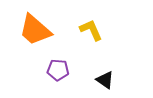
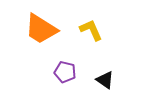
orange trapezoid: moved 6 px right, 1 px up; rotated 9 degrees counterclockwise
purple pentagon: moved 7 px right, 2 px down; rotated 10 degrees clockwise
